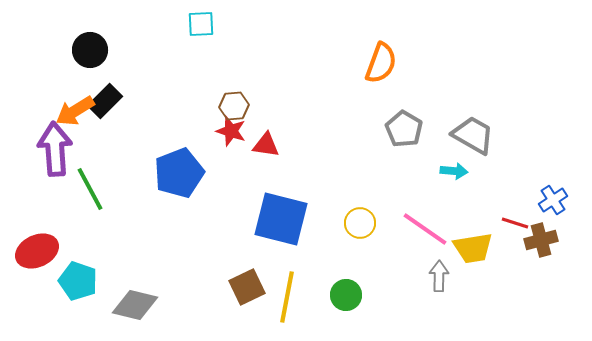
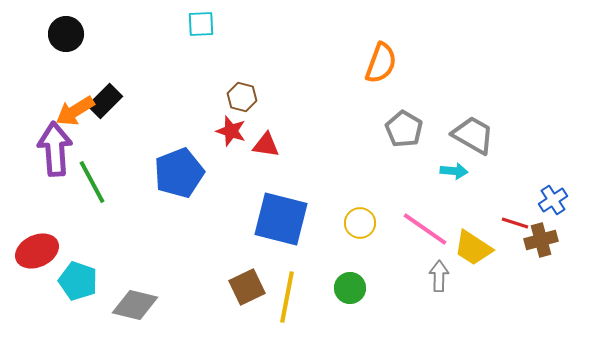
black circle: moved 24 px left, 16 px up
brown hexagon: moved 8 px right, 9 px up; rotated 20 degrees clockwise
green line: moved 2 px right, 7 px up
yellow trapezoid: rotated 42 degrees clockwise
green circle: moved 4 px right, 7 px up
